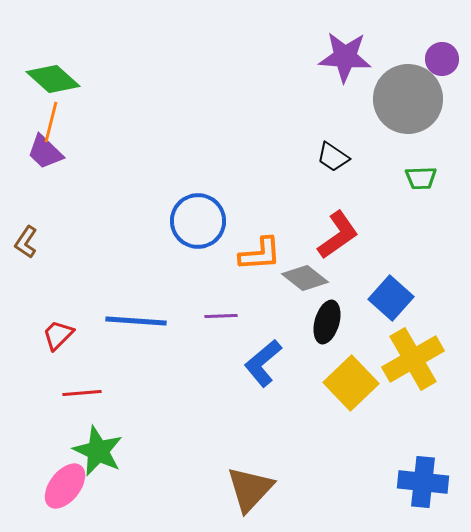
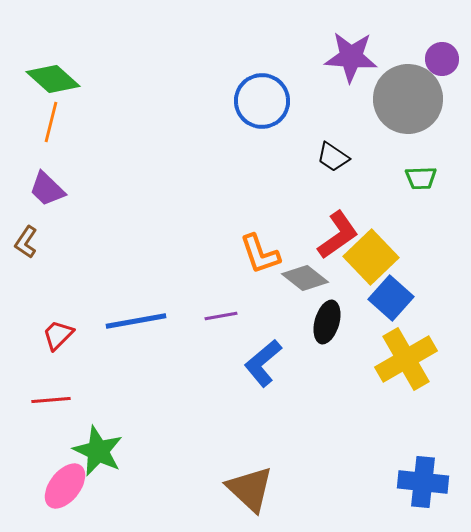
purple star: moved 6 px right
purple trapezoid: moved 2 px right, 37 px down
blue circle: moved 64 px right, 120 px up
orange L-shape: rotated 75 degrees clockwise
purple line: rotated 8 degrees counterclockwise
blue line: rotated 14 degrees counterclockwise
yellow cross: moved 7 px left
yellow square: moved 20 px right, 126 px up
red line: moved 31 px left, 7 px down
brown triangle: rotated 30 degrees counterclockwise
